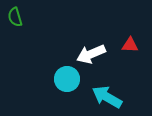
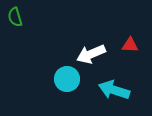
cyan arrow: moved 7 px right, 7 px up; rotated 12 degrees counterclockwise
